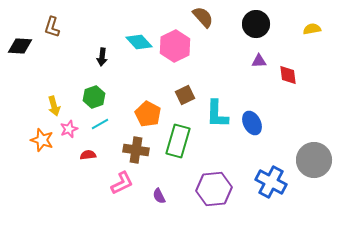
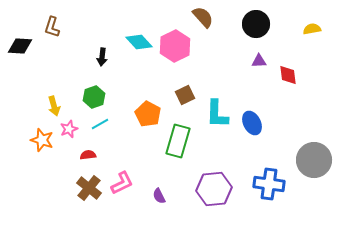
brown cross: moved 47 px left, 38 px down; rotated 30 degrees clockwise
blue cross: moved 2 px left, 2 px down; rotated 20 degrees counterclockwise
